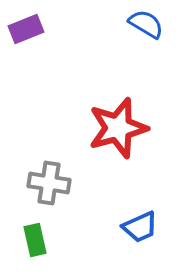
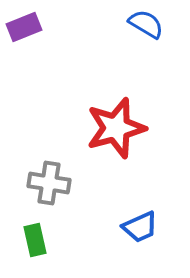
purple rectangle: moved 2 px left, 2 px up
red star: moved 2 px left
